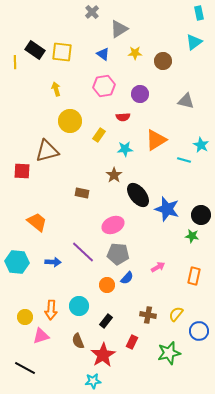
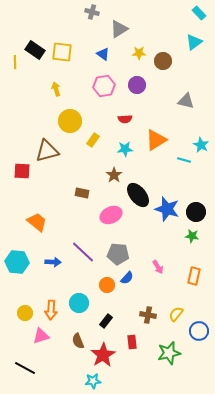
gray cross at (92, 12): rotated 32 degrees counterclockwise
cyan rectangle at (199, 13): rotated 32 degrees counterclockwise
yellow star at (135, 53): moved 4 px right
purple circle at (140, 94): moved 3 px left, 9 px up
red semicircle at (123, 117): moved 2 px right, 2 px down
yellow rectangle at (99, 135): moved 6 px left, 5 px down
black circle at (201, 215): moved 5 px left, 3 px up
pink ellipse at (113, 225): moved 2 px left, 10 px up
pink arrow at (158, 267): rotated 88 degrees clockwise
cyan circle at (79, 306): moved 3 px up
yellow circle at (25, 317): moved 4 px up
red rectangle at (132, 342): rotated 32 degrees counterclockwise
